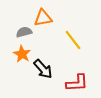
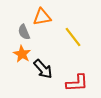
orange triangle: moved 1 px left, 1 px up
gray semicircle: rotated 98 degrees counterclockwise
yellow line: moved 3 px up
